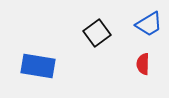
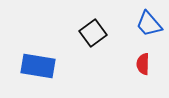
blue trapezoid: rotated 80 degrees clockwise
black square: moved 4 px left
